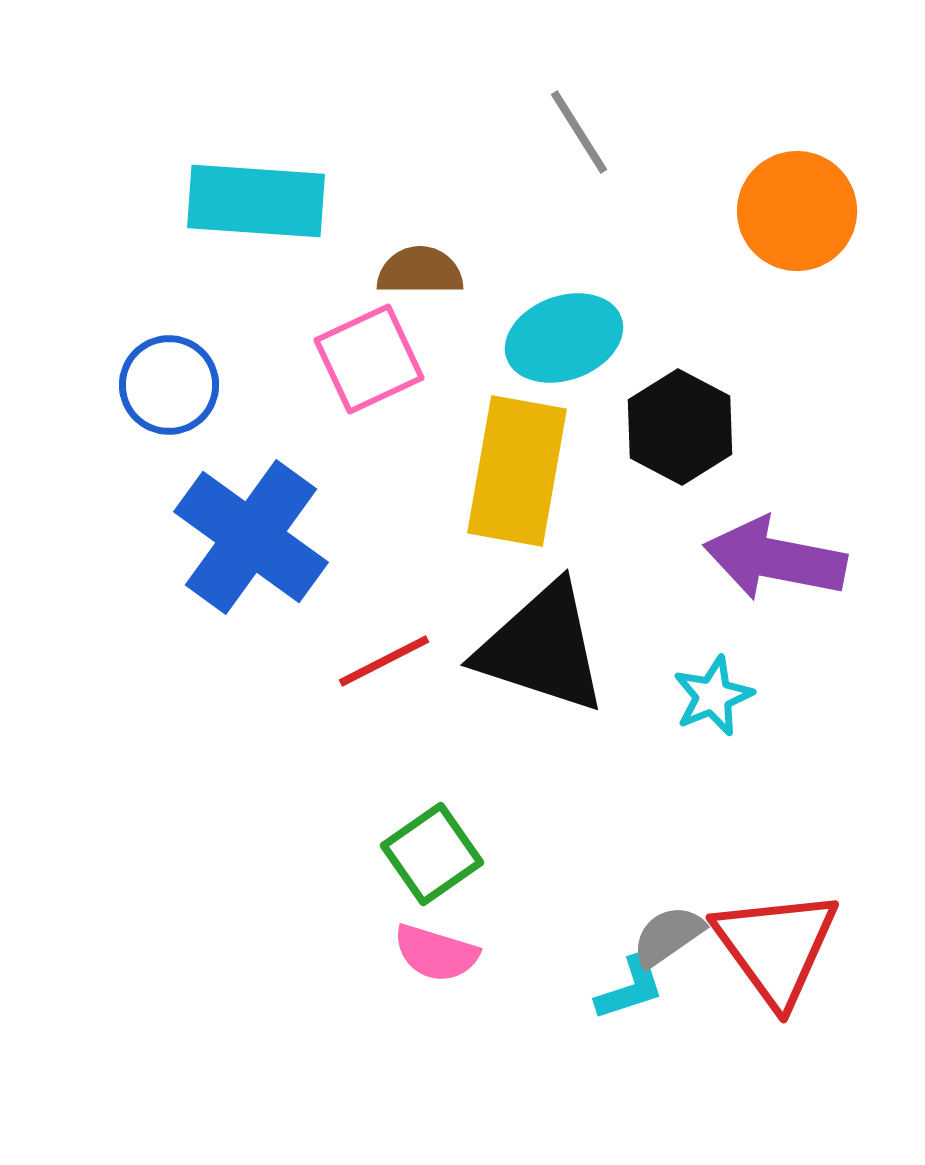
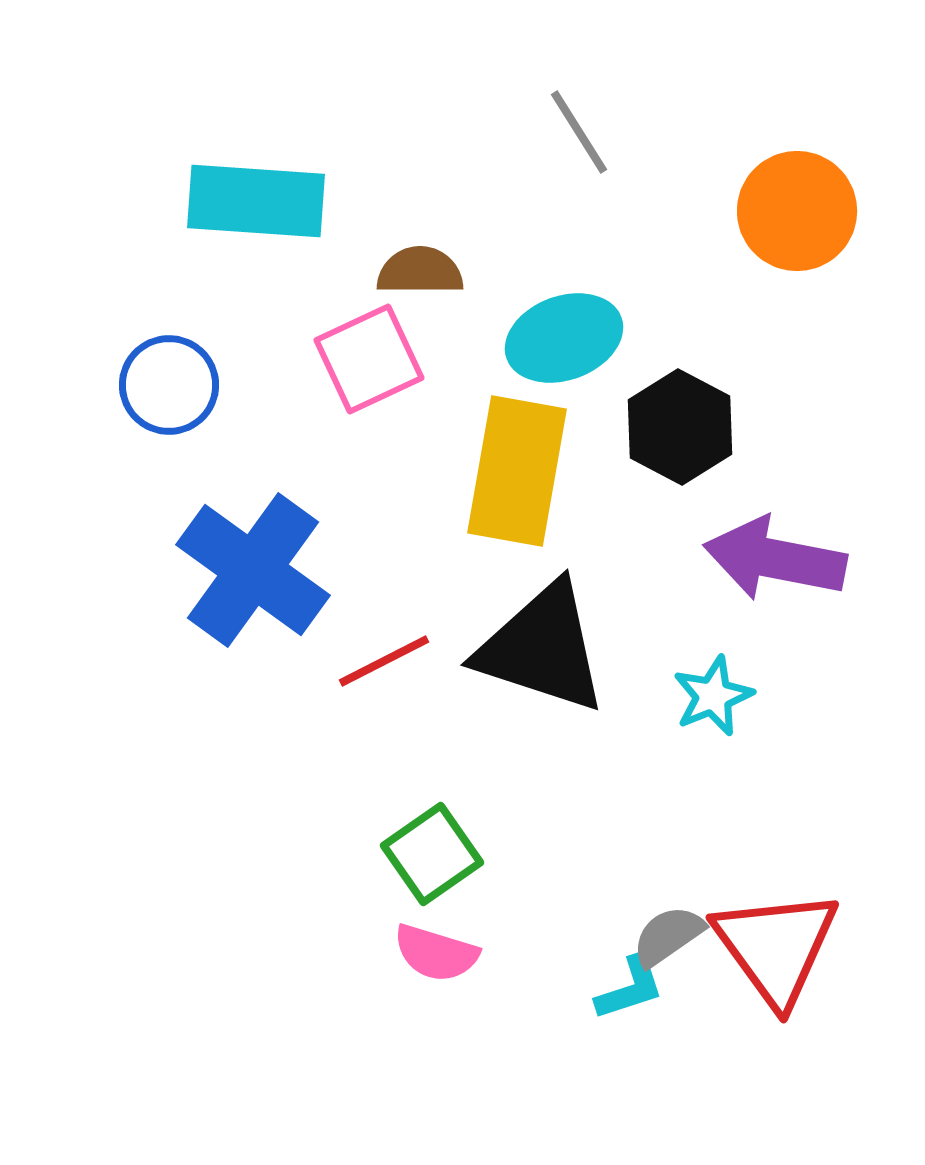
blue cross: moved 2 px right, 33 px down
